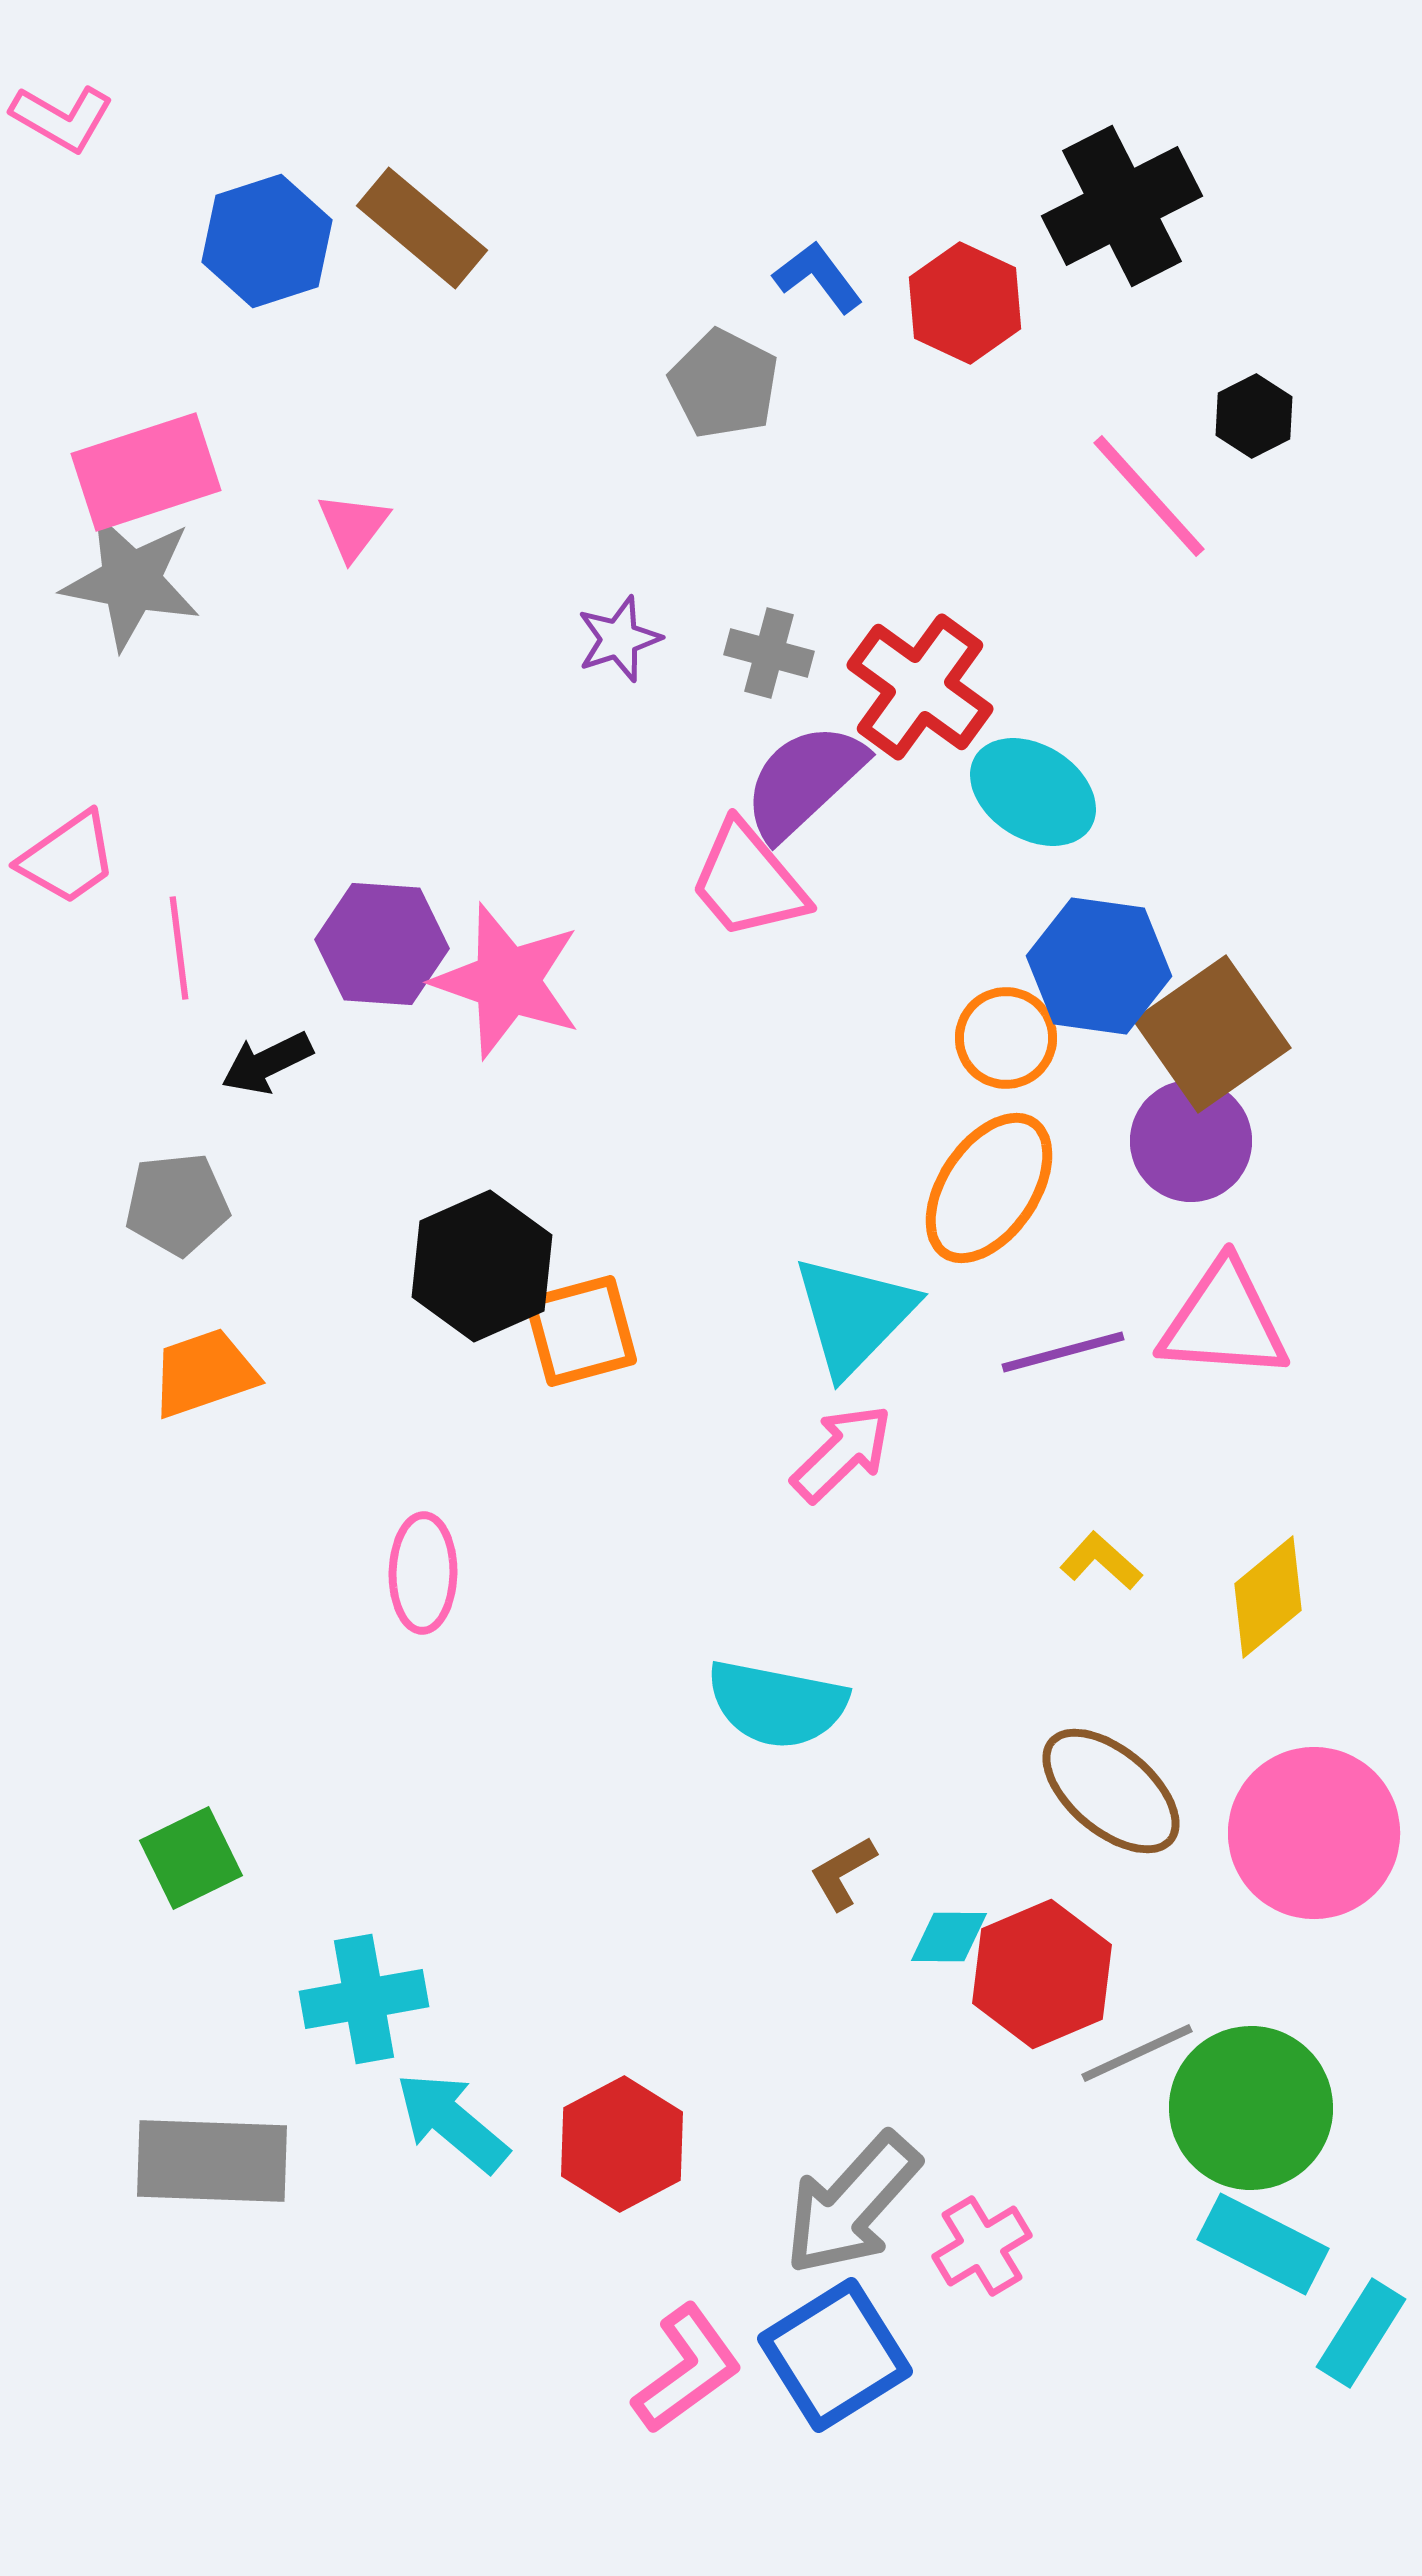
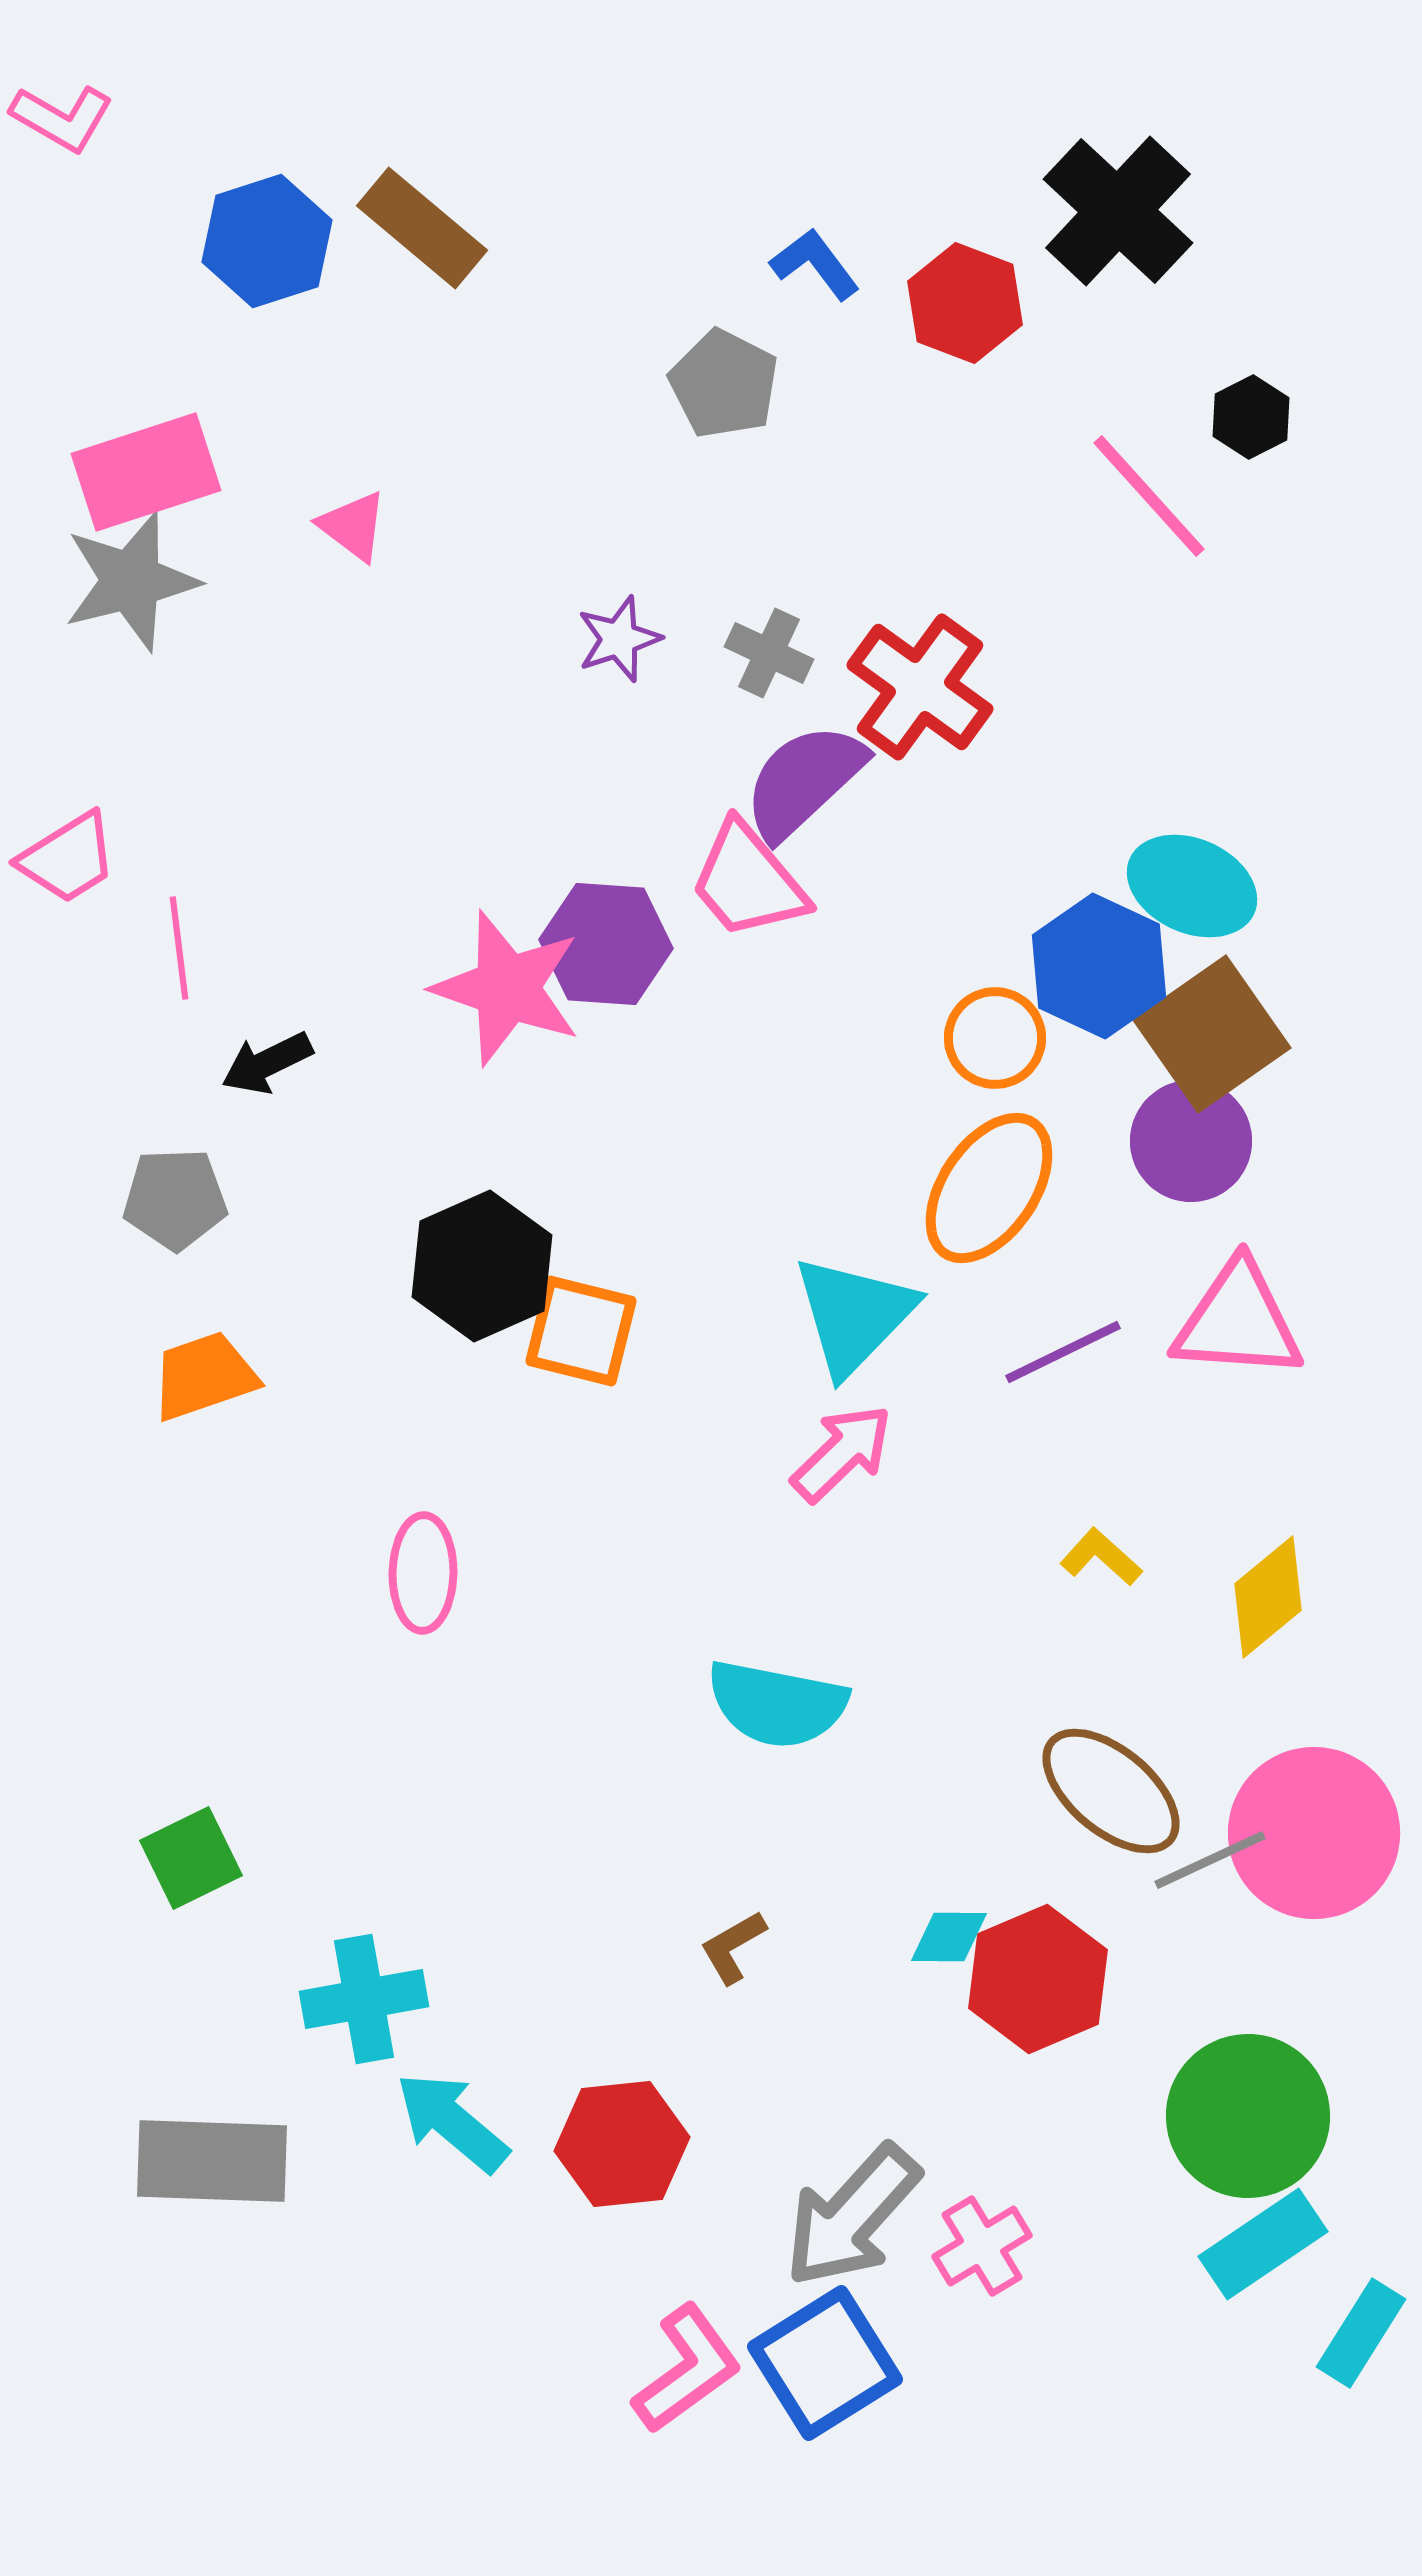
black cross at (1122, 206): moved 4 px left, 5 px down; rotated 20 degrees counterclockwise
blue L-shape at (818, 277): moved 3 px left, 13 px up
red hexagon at (965, 303): rotated 4 degrees counterclockwise
black hexagon at (1254, 416): moved 3 px left, 1 px down
pink triangle at (353, 526): rotated 30 degrees counterclockwise
gray star at (131, 581): rotated 25 degrees counterclockwise
gray cross at (769, 653): rotated 10 degrees clockwise
cyan ellipse at (1033, 792): moved 159 px right, 94 px down; rotated 8 degrees counterclockwise
pink trapezoid at (68, 858): rotated 3 degrees clockwise
purple hexagon at (382, 944): moved 224 px right
blue hexagon at (1099, 966): rotated 17 degrees clockwise
pink star at (507, 981): moved 7 px down
orange circle at (1006, 1038): moved 11 px left
gray pentagon at (177, 1204): moved 2 px left, 5 px up; rotated 4 degrees clockwise
pink triangle at (1224, 1321): moved 14 px right
orange square at (581, 1331): rotated 29 degrees clockwise
purple line at (1063, 1352): rotated 11 degrees counterclockwise
orange trapezoid at (204, 1373): moved 3 px down
yellow L-shape at (1101, 1561): moved 4 px up
brown L-shape at (843, 1873): moved 110 px left, 74 px down
red hexagon at (1042, 1974): moved 4 px left, 5 px down
gray line at (1137, 2053): moved 73 px right, 193 px up
green circle at (1251, 2108): moved 3 px left, 8 px down
red hexagon at (622, 2144): rotated 22 degrees clockwise
gray arrow at (852, 2204): moved 12 px down
cyan rectangle at (1263, 2244): rotated 61 degrees counterclockwise
blue square at (835, 2355): moved 10 px left, 8 px down
